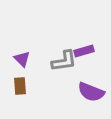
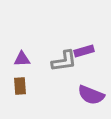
purple triangle: rotated 48 degrees counterclockwise
purple semicircle: moved 3 px down
